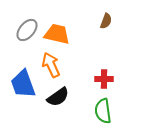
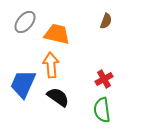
gray ellipse: moved 2 px left, 8 px up
orange arrow: rotated 20 degrees clockwise
red cross: rotated 30 degrees counterclockwise
blue trapezoid: rotated 44 degrees clockwise
black semicircle: rotated 110 degrees counterclockwise
green semicircle: moved 1 px left, 1 px up
